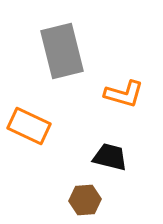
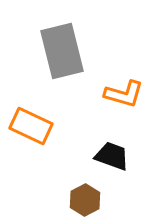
orange rectangle: moved 2 px right
black trapezoid: moved 2 px right, 1 px up; rotated 6 degrees clockwise
brown hexagon: rotated 24 degrees counterclockwise
